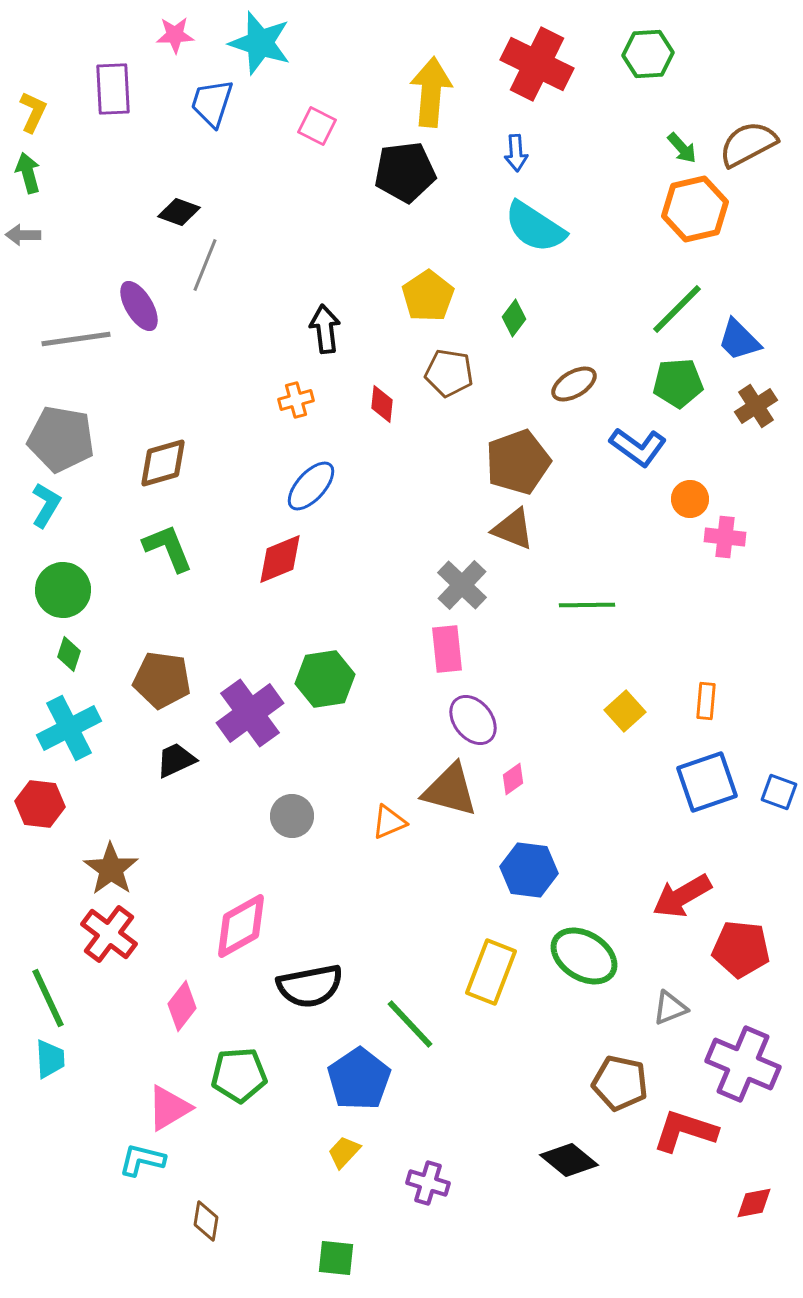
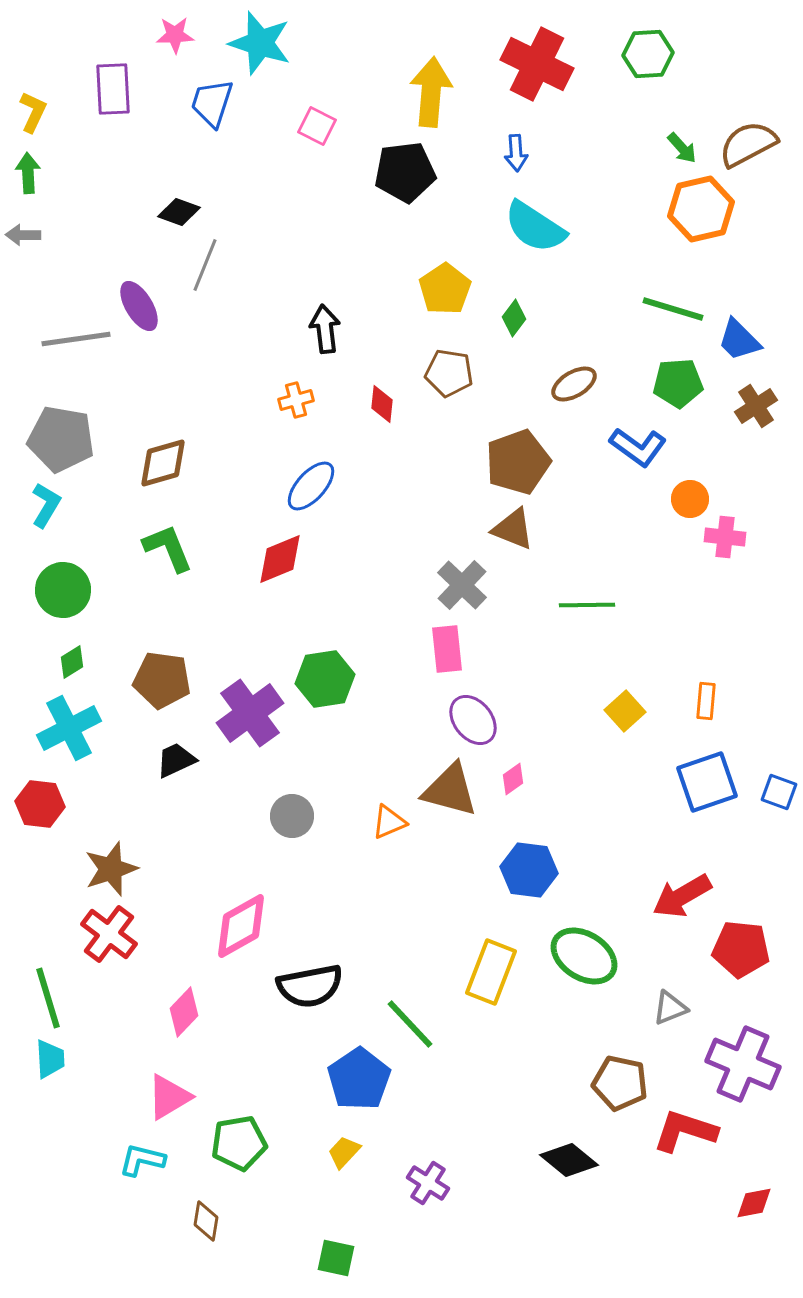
green arrow at (28, 173): rotated 12 degrees clockwise
orange hexagon at (695, 209): moved 6 px right
yellow pentagon at (428, 296): moved 17 px right, 7 px up
green line at (677, 309): moved 4 px left; rotated 62 degrees clockwise
green diamond at (69, 654): moved 3 px right, 8 px down; rotated 40 degrees clockwise
brown star at (111, 869): rotated 18 degrees clockwise
green line at (48, 998): rotated 8 degrees clockwise
pink diamond at (182, 1006): moved 2 px right, 6 px down; rotated 6 degrees clockwise
green pentagon at (239, 1075): moved 68 px down; rotated 6 degrees counterclockwise
pink triangle at (169, 1108): moved 11 px up
purple cross at (428, 1183): rotated 15 degrees clockwise
green square at (336, 1258): rotated 6 degrees clockwise
